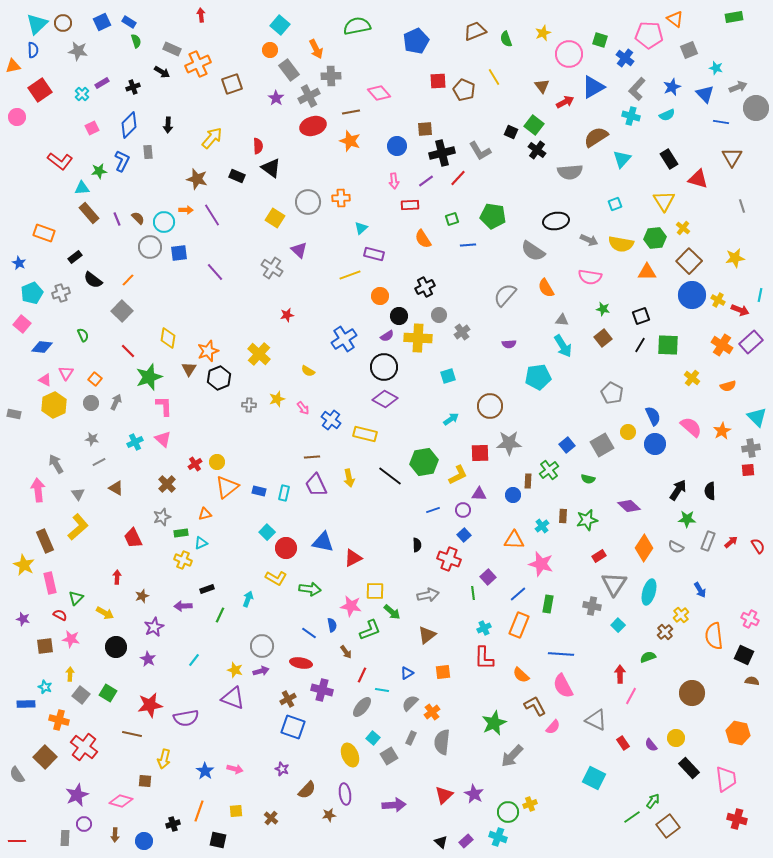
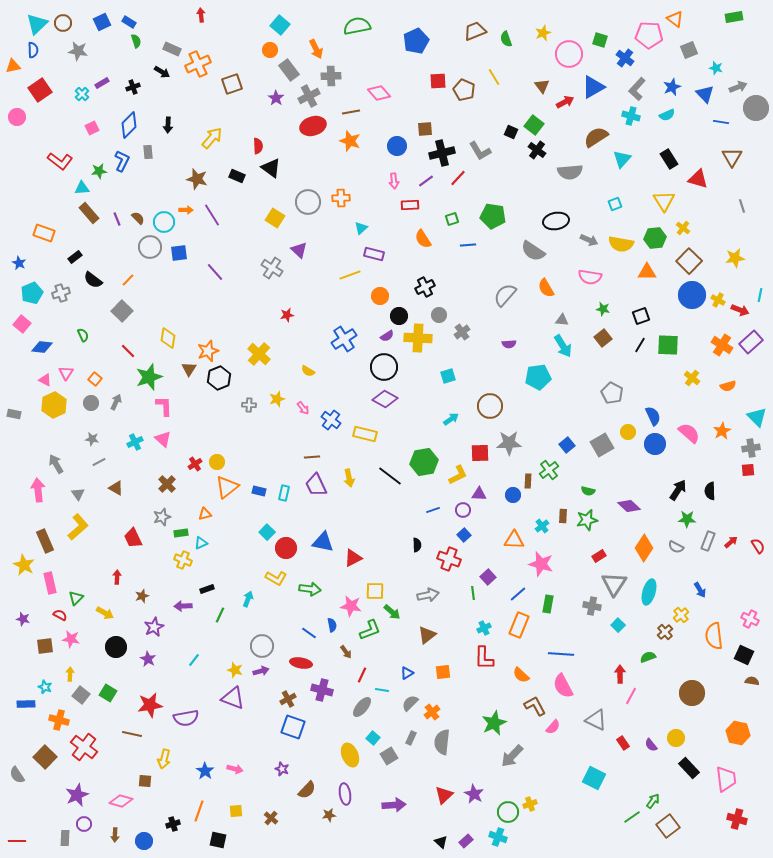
pink semicircle at (691, 427): moved 2 px left, 6 px down
green semicircle at (588, 479): moved 12 px down
